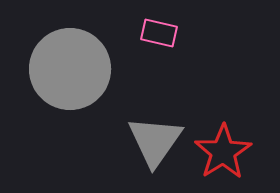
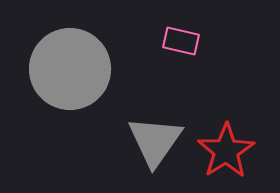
pink rectangle: moved 22 px right, 8 px down
red star: moved 3 px right, 1 px up
